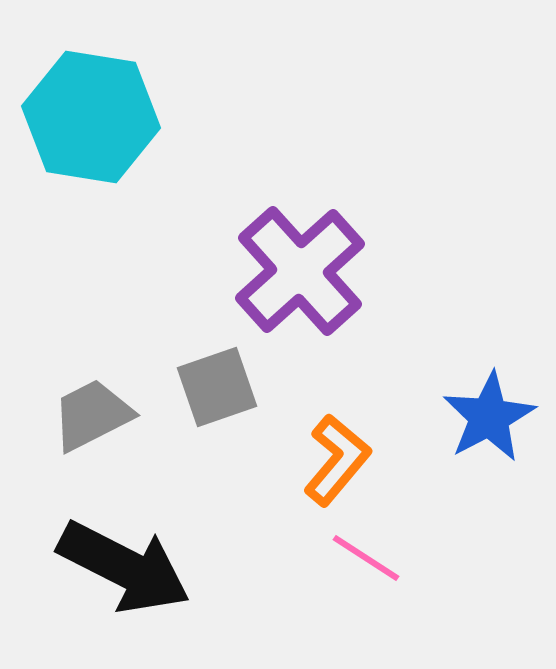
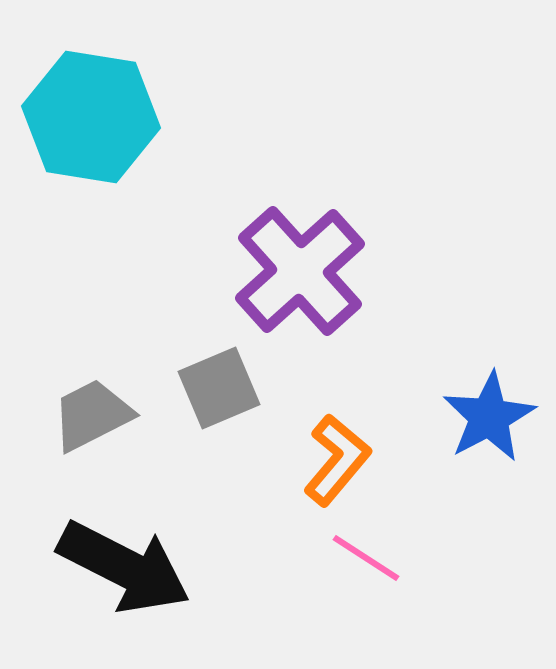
gray square: moved 2 px right, 1 px down; rotated 4 degrees counterclockwise
